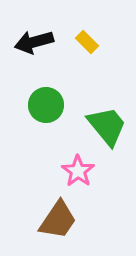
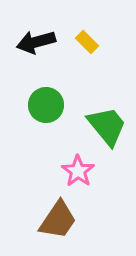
black arrow: moved 2 px right
